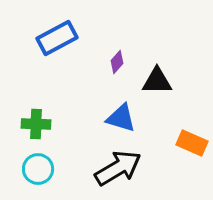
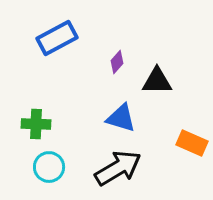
cyan circle: moved 11 px right, 2 px up
